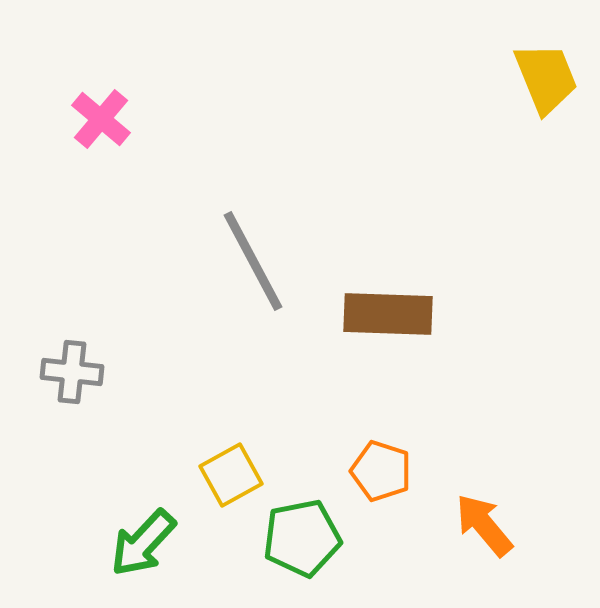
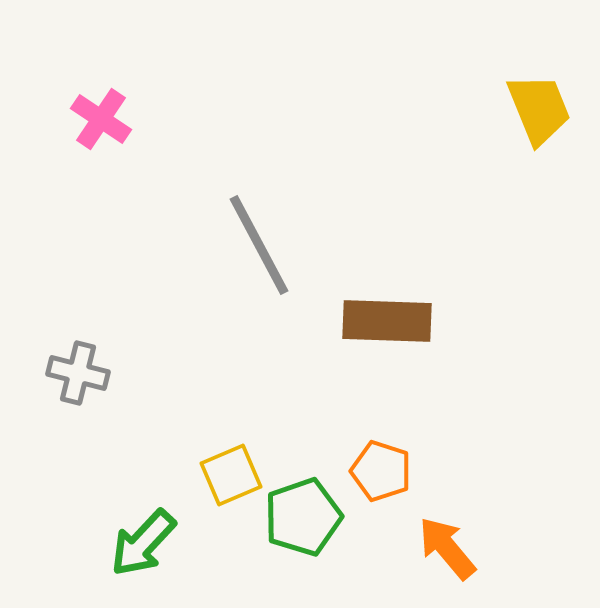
yellow trapezoid: moved 7 px left, 31 px down
pink cross: rotated 6 degrees counterclockwise
gray line: moved 6 px right, 16 px up
brown rectangle: moved 1 px left, 7 px down
gray cross: moved 6 px right, 1 px down; rotated 8 degrees clockwise
yellow square: rotated 6 degrees clockwise
orange arrow: moved 37 px left, 23 px down
green pentagon: moved 1 px right, 21 px up; rotated 8 degrees counterclockwise
